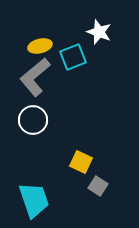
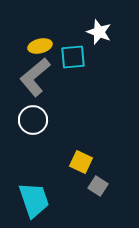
cyan square: rotated 16 degrees clockwise
